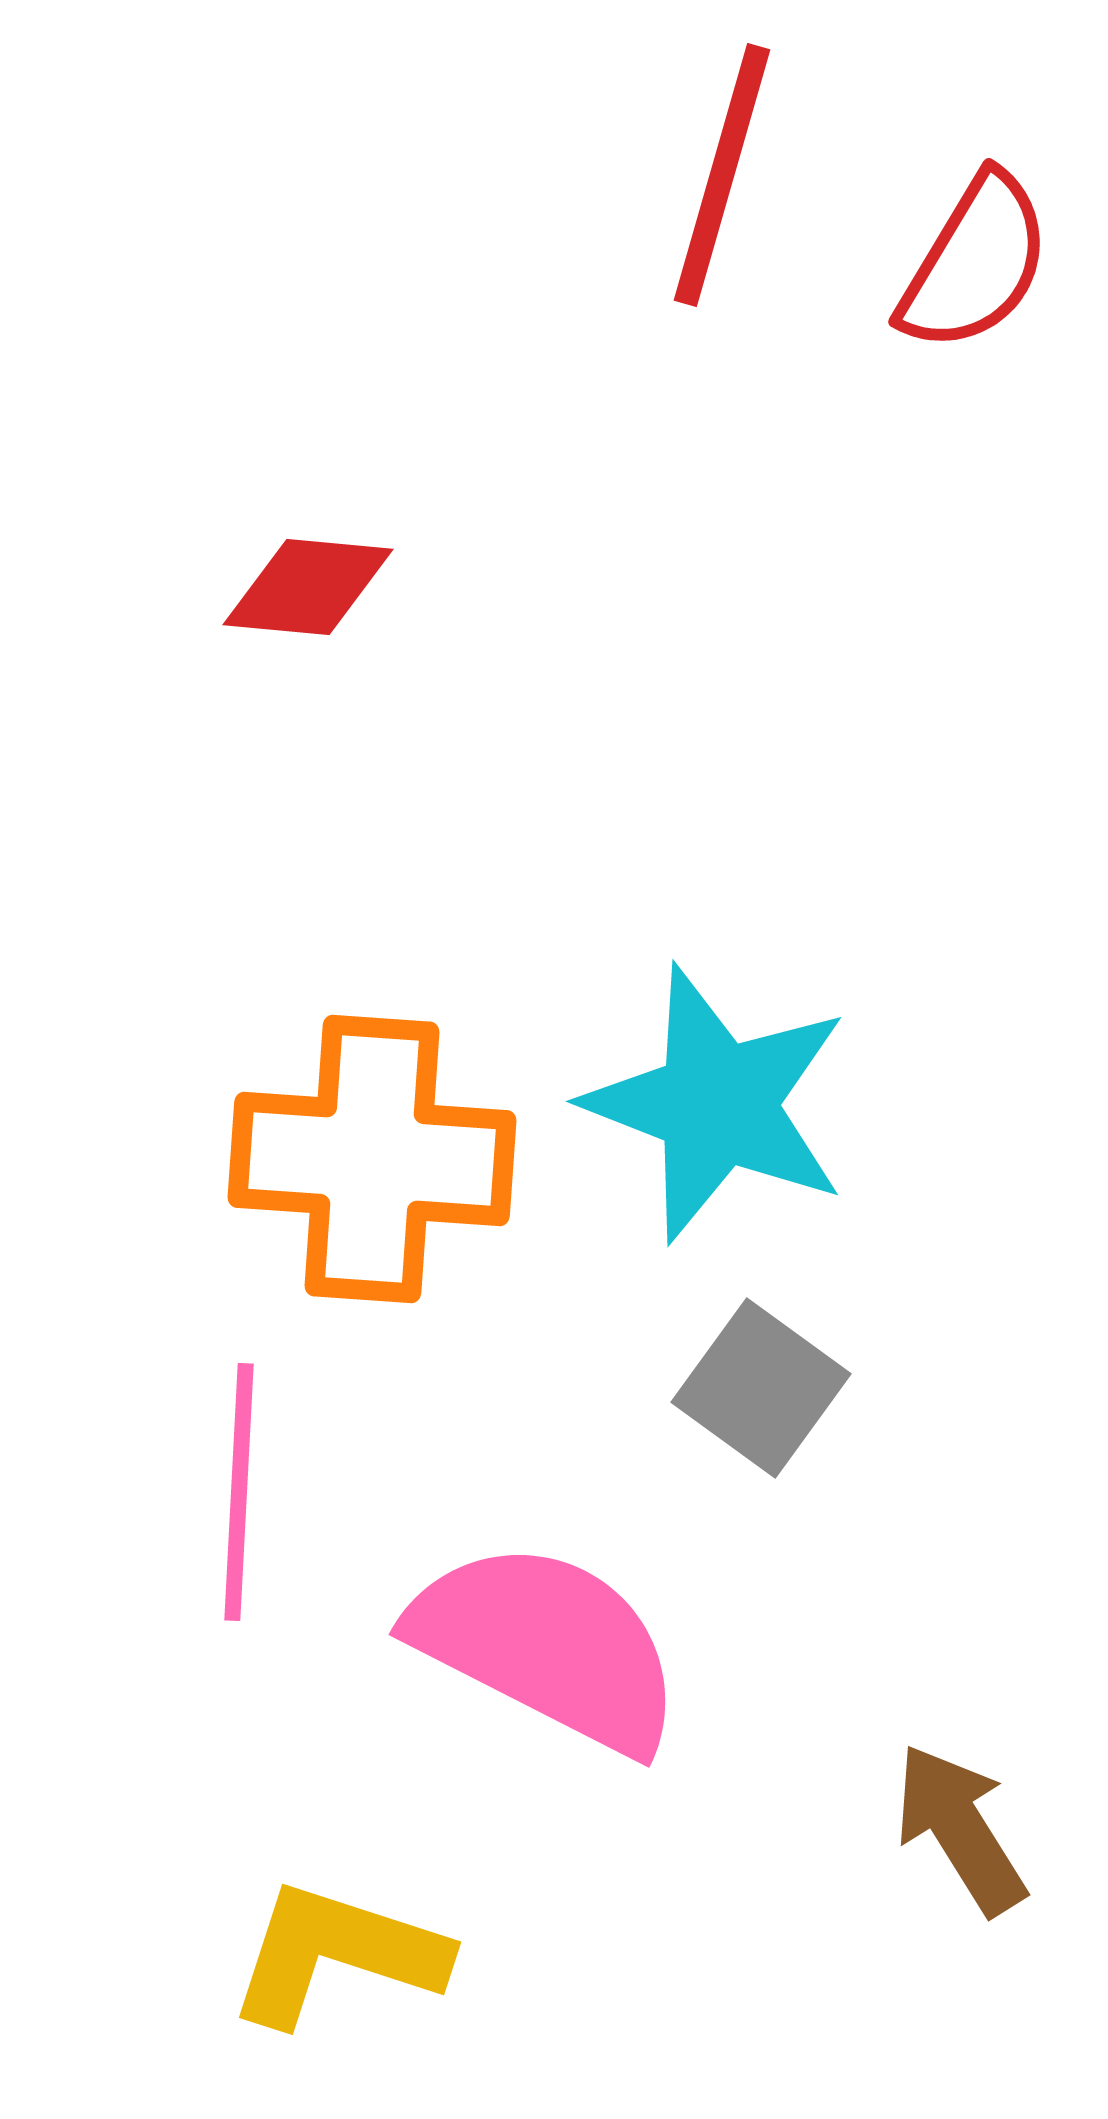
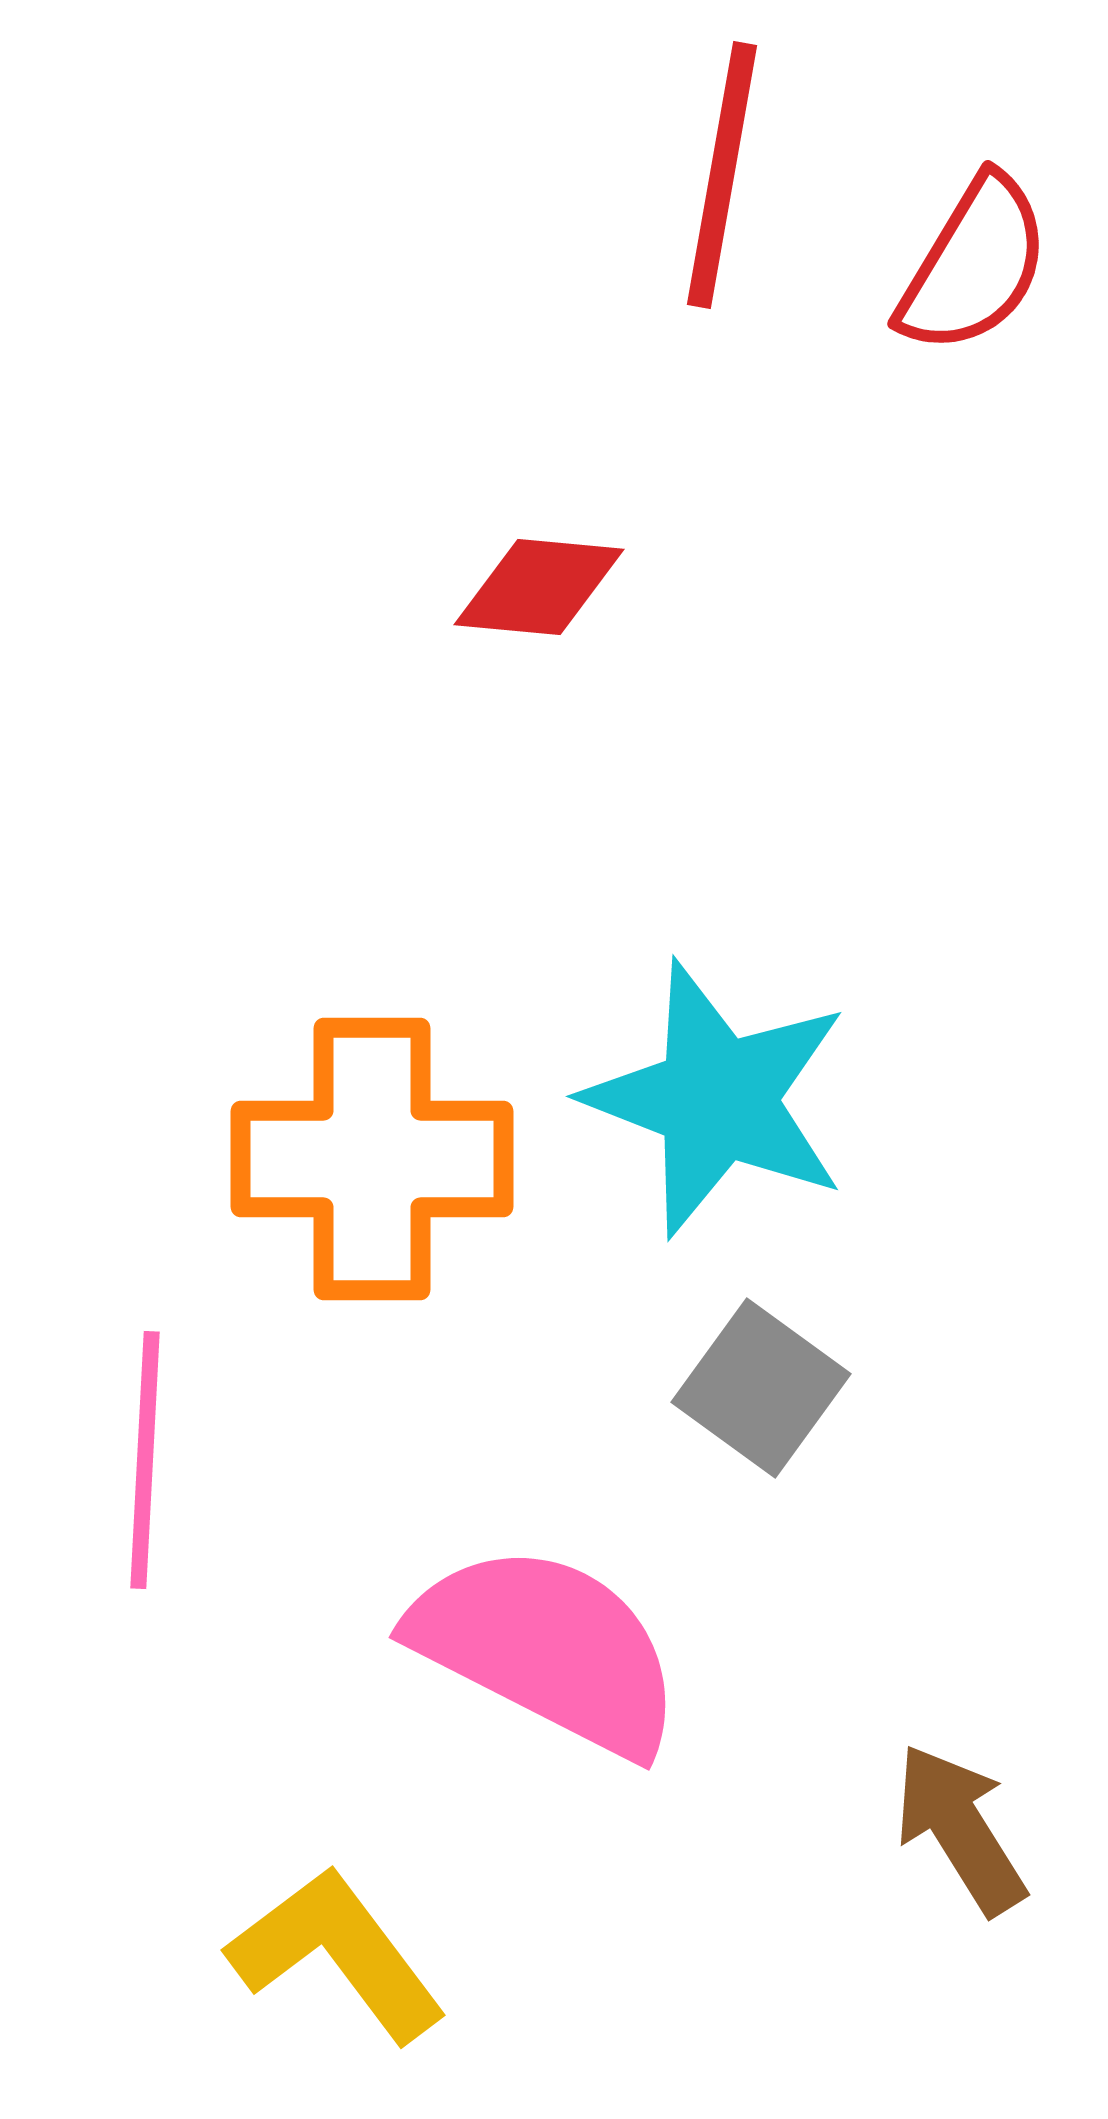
red line: rotated 6 degrees counterclockwise
red semicircle: moved 1 px left, 2 px down
red diamond: moved 231 px right
cyan star: moved 5 px up
orange cross: rotated 4 degrees counterclockwise
pink line: moved 94 px left, 32 px up
pink semicircle: moved 3 px down
yellow L-shape: rotated 35 degrees clockwise
